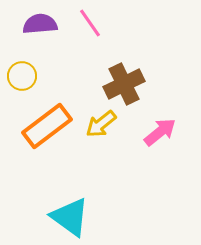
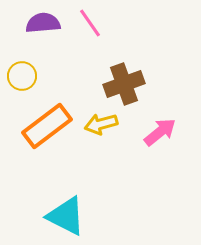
purple semicircle: moved 3 px right, 1 px up
brown cross: rotated 6 degrees clockwise
yellow arrow: rotated 24 degrees clockwise
cyan triangle: moved 4 px left, 1 px up; rotated 9 degrees counterclockwise
